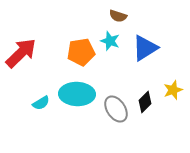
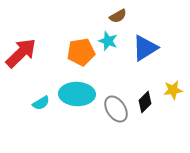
brown semicircle: rotated 48 degrees counterclockwise
cyan star: moved 2 px left
yellow star: rotated 12 degrees clockwise
